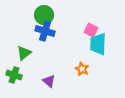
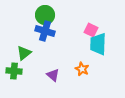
green circle: moved 1 px right
green cross: moved 4 px up; rotated 14 degrees counterclockwise
purple triangle: moved 4 px right, 6 px up
